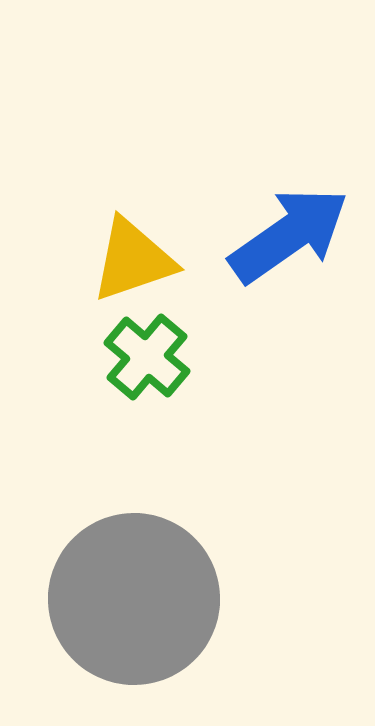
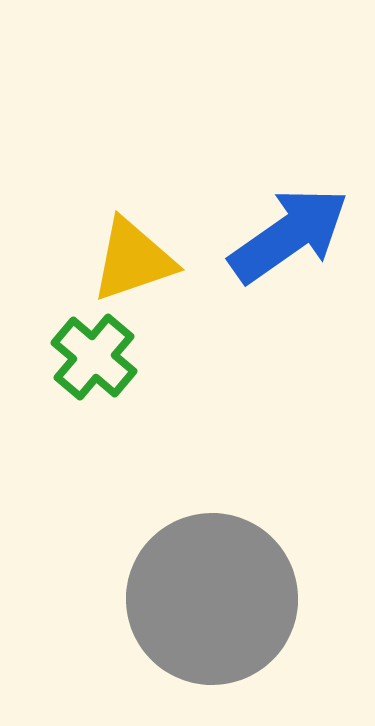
green cross: moved 53 px left
gray circle: moved 78 px right
